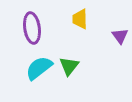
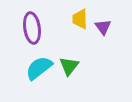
purple triangle: moved 17 px left, 9 px up
